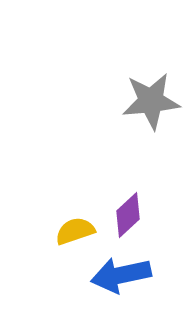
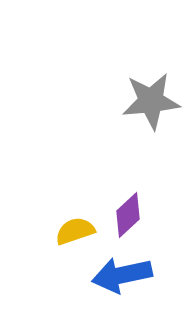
blue arrow: moved 1 px right
